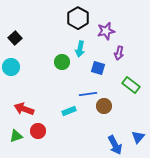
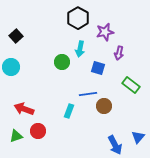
purple star: moved 1 px left, 1 px down
black square: moved 1 px right, 2 px up
cyan rectangle: rotated 48 degrees counterclockwise
